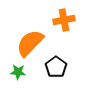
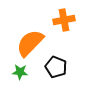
black pentagon: rotated 15 degrees counterclockwise
green star: moved 2 px right
